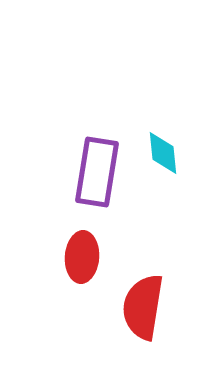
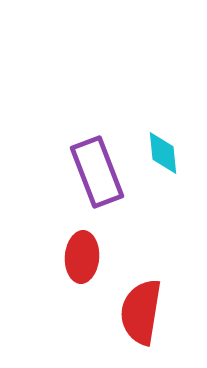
purple rectangle: rotated 30 degrees counterclockwise
red semicircle: moved 2 px left, 5 px down
